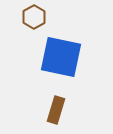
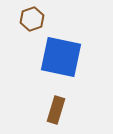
brown hexagon: moved 2 px left, 2 px down; rotated 10 degrees clockwise
